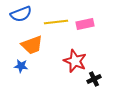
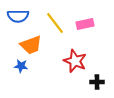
blue semicircle: moved 3 px left, 2 px down; rotated 20 degrees clockwise
yellow line: moved 1 px left, 1 px down; rotated 60 degrees clockwise
orange trapezoid: moved 1 px left
black cross: moved 3 px right, 3 px down; rotated 24 degrees clockwise
